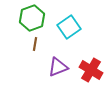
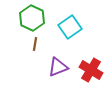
green hexagon: rotated 15 degrees counterclockwise
cyan square: moved 1 px right
